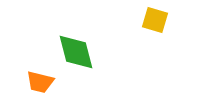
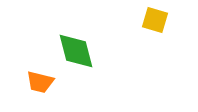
green diamond: moved 1 px up
